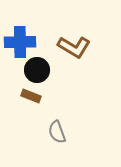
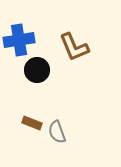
blue cross: moved 1 px left, 2 px up; rotated 8 degrees counterclockwise
brown L-shape: rotated 36 degrees clockwise
brown rectangle: moved 1 px right, 27 px down
